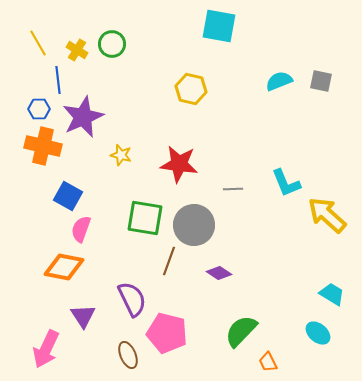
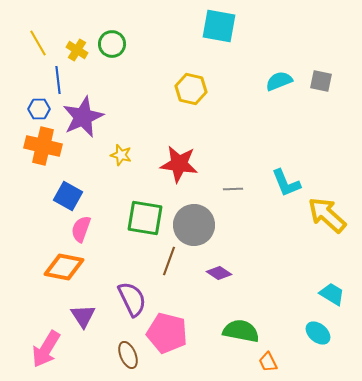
green semicircle: rotated 57 degrees clockwise
pink arrow: rotated 6 degrees clockwise
